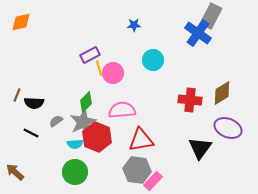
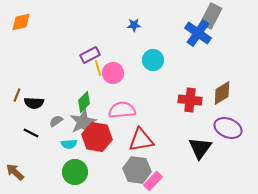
yellow line: moved 1 px left
green diamond: moved 2 px left
red hexagon: rotated 12 degrees counterclockwise
cyan semicircle: moved 6 px left
